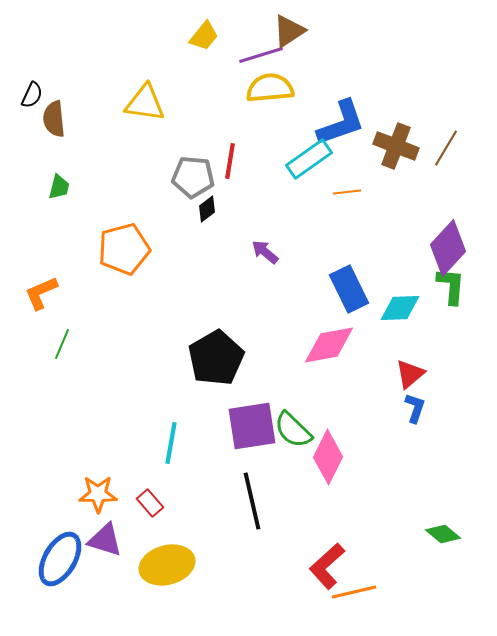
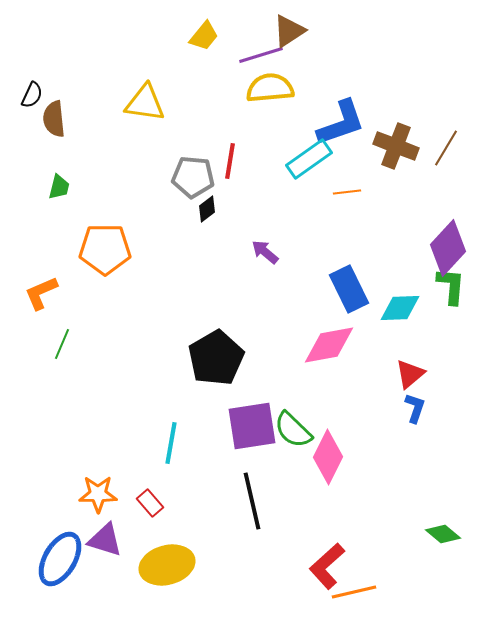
orange pentagon at (124, 249): moved 19 px left; rotated 15 degrees clockwise
